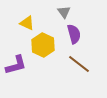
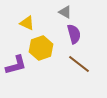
gray triangle: moved 1 px right; rotated 24 degrees counterclockwise
yellow hexagon: moved 2 px left, 3 px down; rotated 15 degrees clockwise
